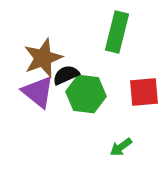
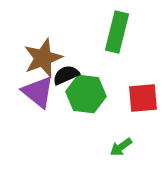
red square: moved 1 px left, 6 px down
